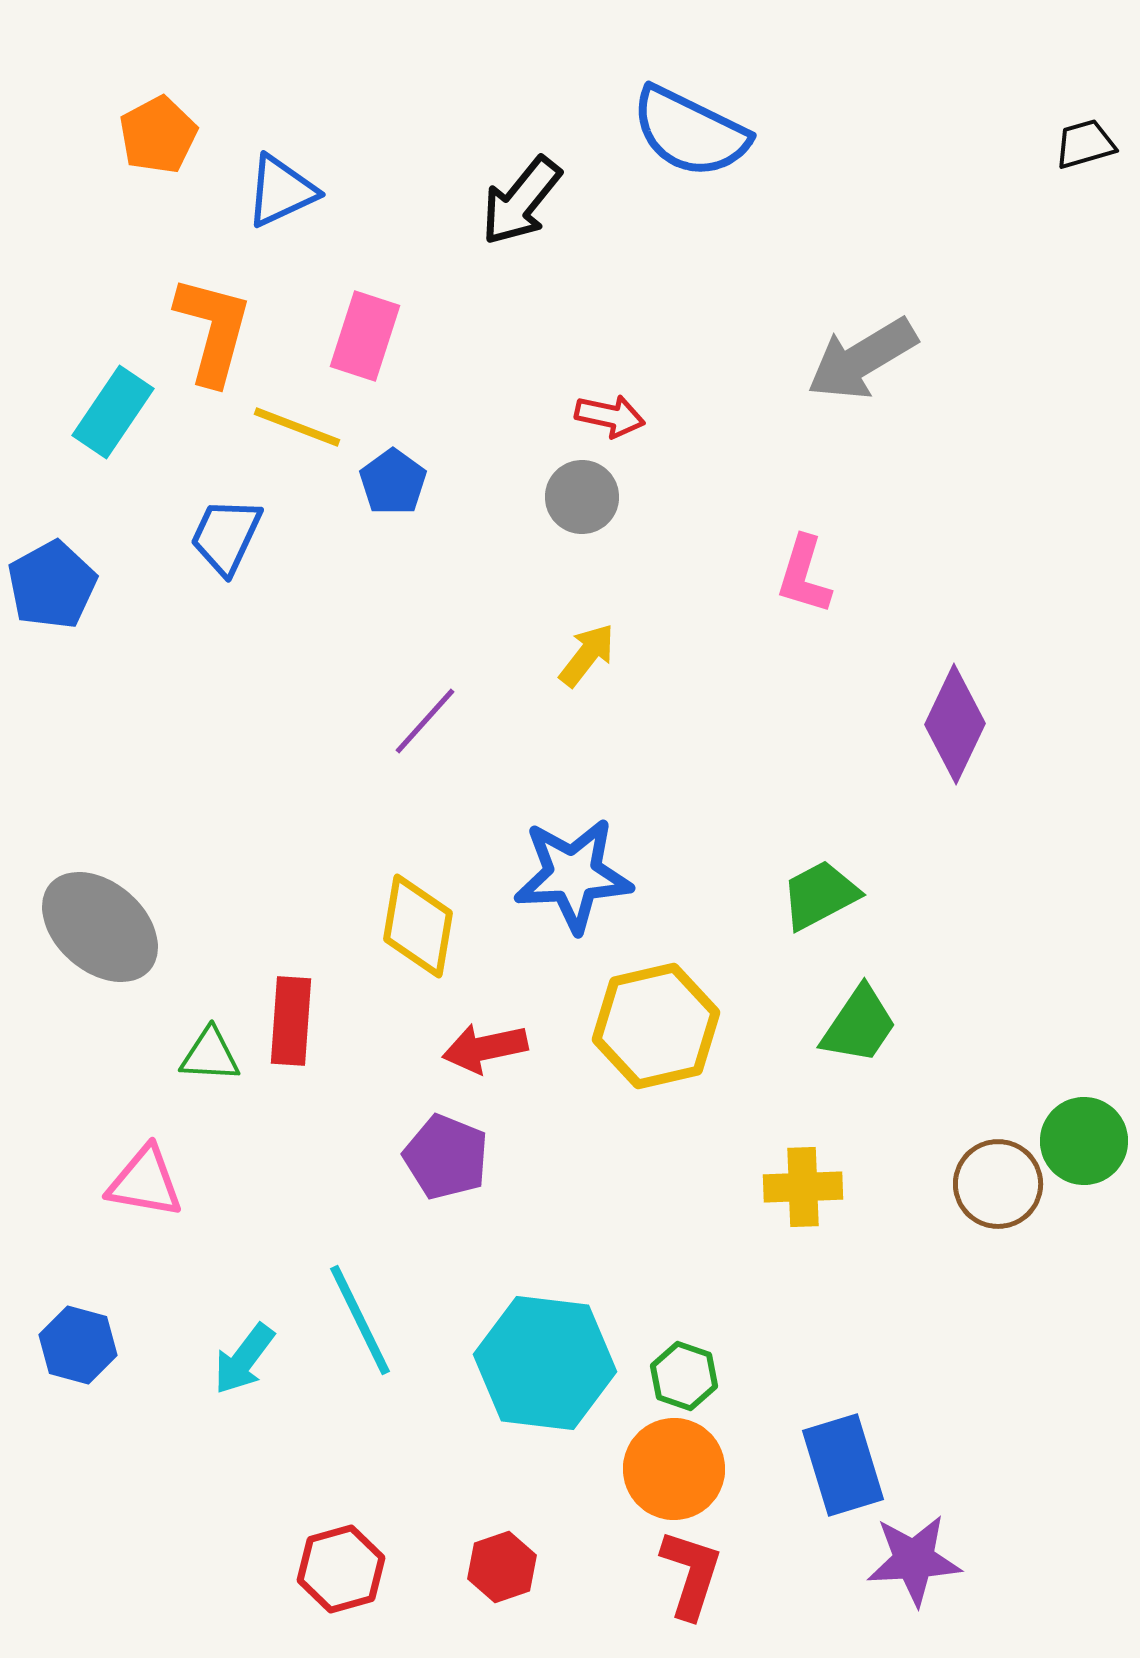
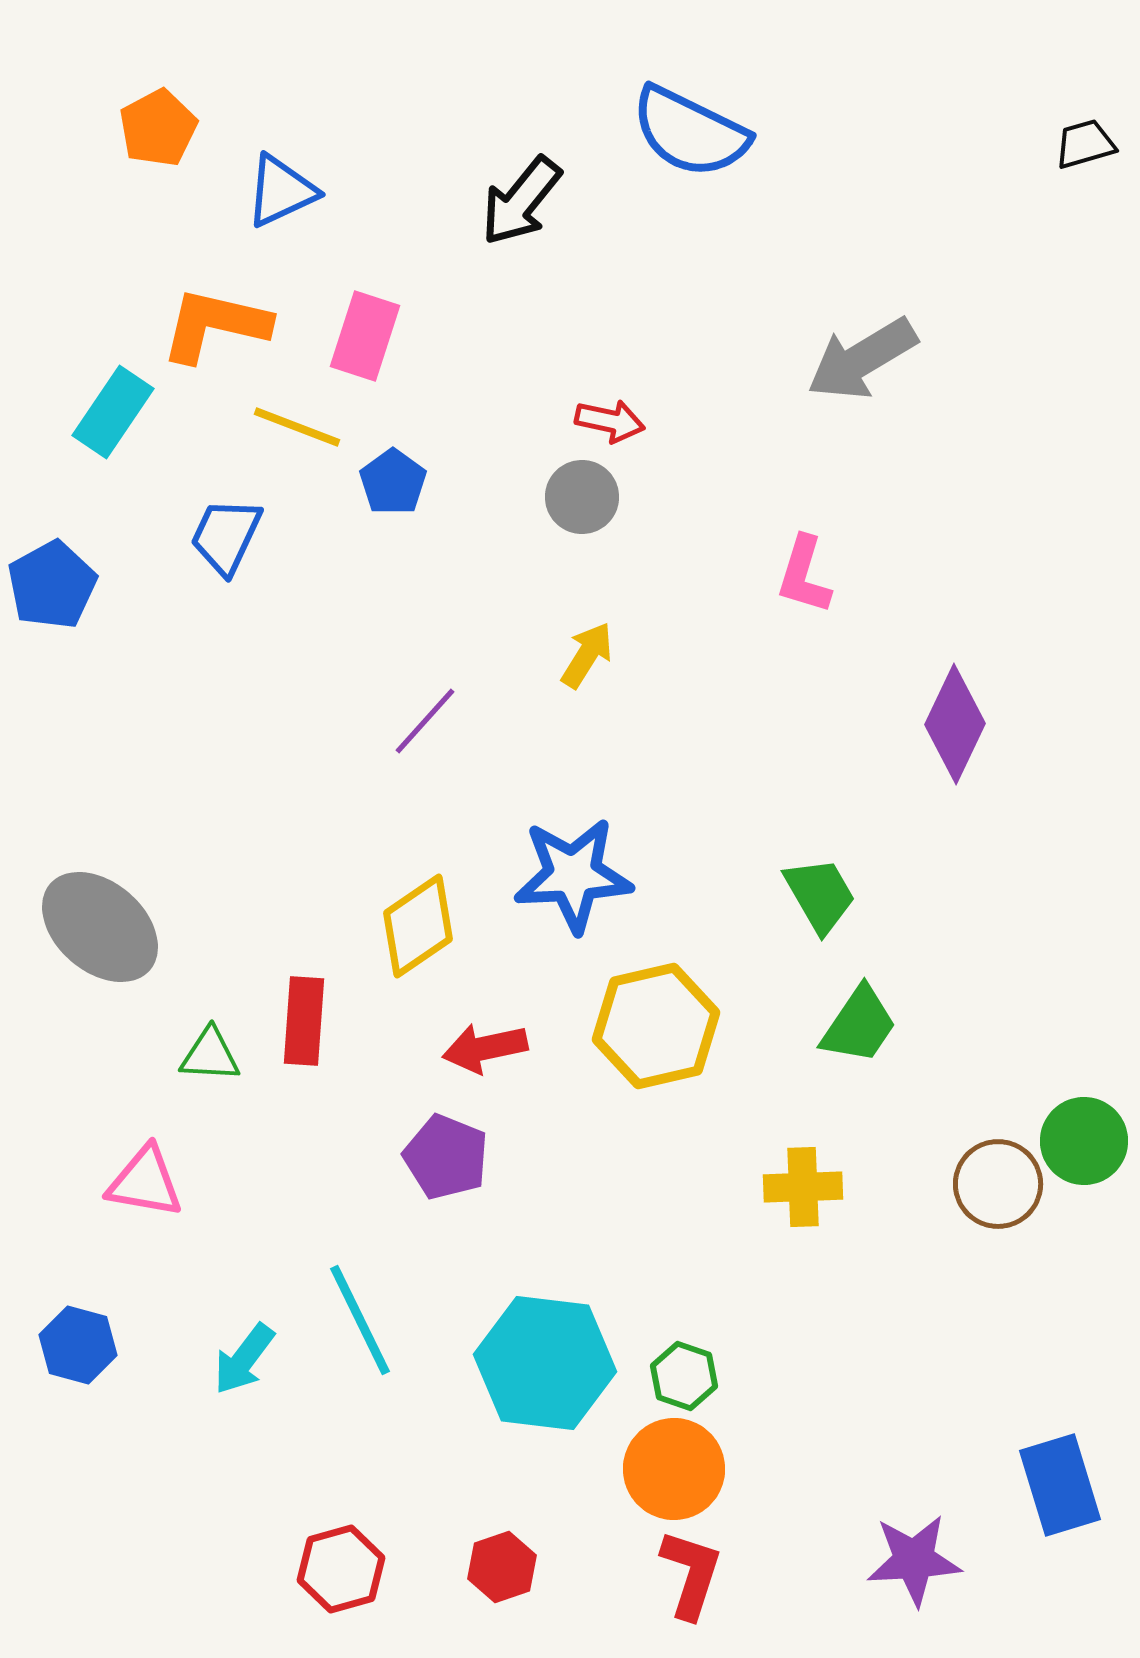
orange pentagon at (158, 135): moved 7 px up
orange L-shape at (213, 330): moved 2 px right, 5 px up; rotated 92 degrees counterclockwise
red arrow at (610, 416): moved 5 px down
yellow arrow at (587, 655): rotated 6 degrees counterclockwise
green trapezoid at (820, 895): rotated 88 degrees clockwise
yellow diamond at (418, 926): rotated 46 degrees clockwise
red rectangle at (291, 1021): moved 13 px right
blue rectangle at (843, 1465): moved 217 px right, 20 px down
